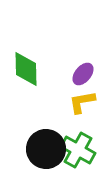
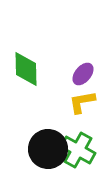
black circle: moved 2 px right
